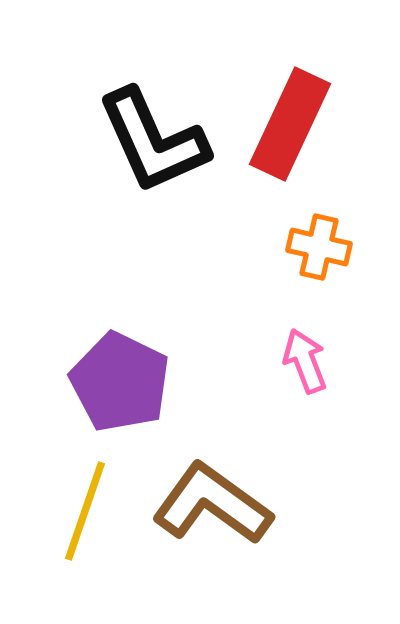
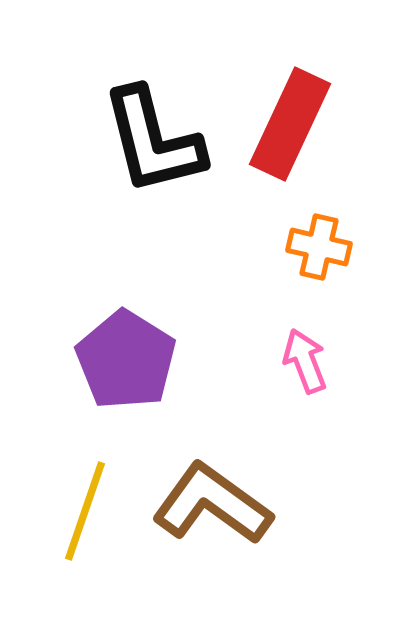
black L-shape: rotated 10 degrees clockwise
purple pentagon: moved 6 px right, 22 px up; rotated 6 degrees clockwise
